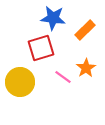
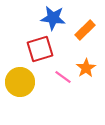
red square: moved 1 px left, 1 px down
